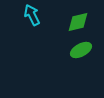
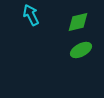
cyan arrow: moved 1 px left
